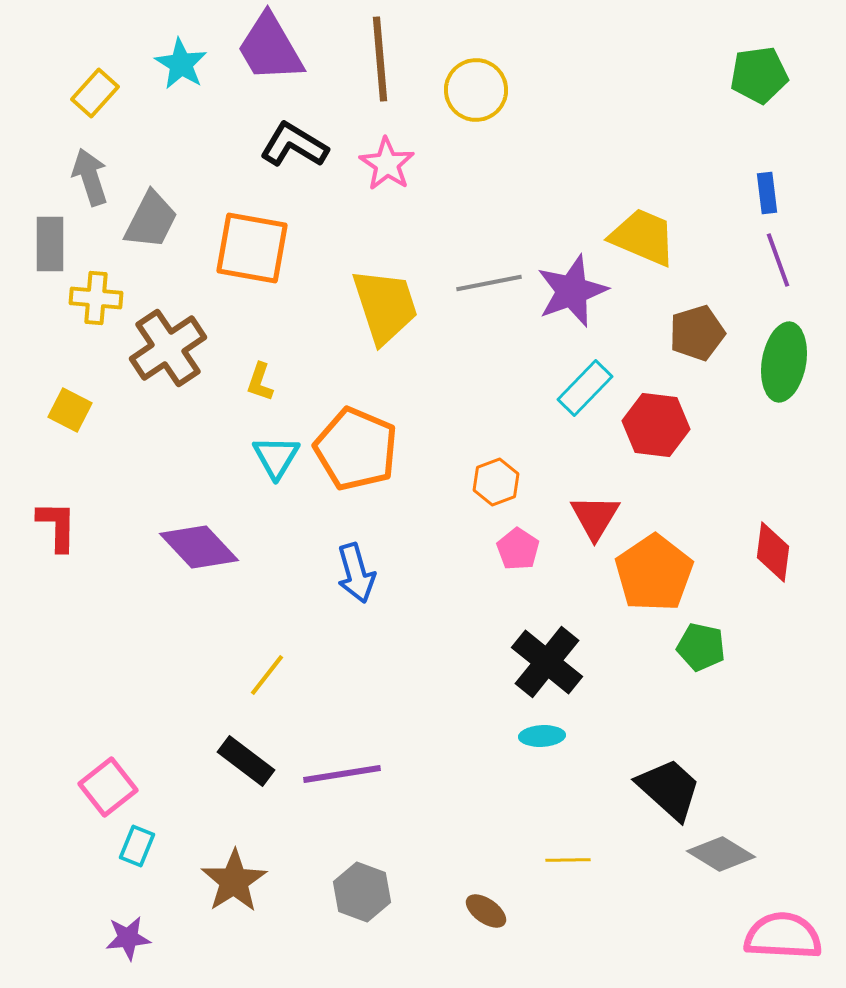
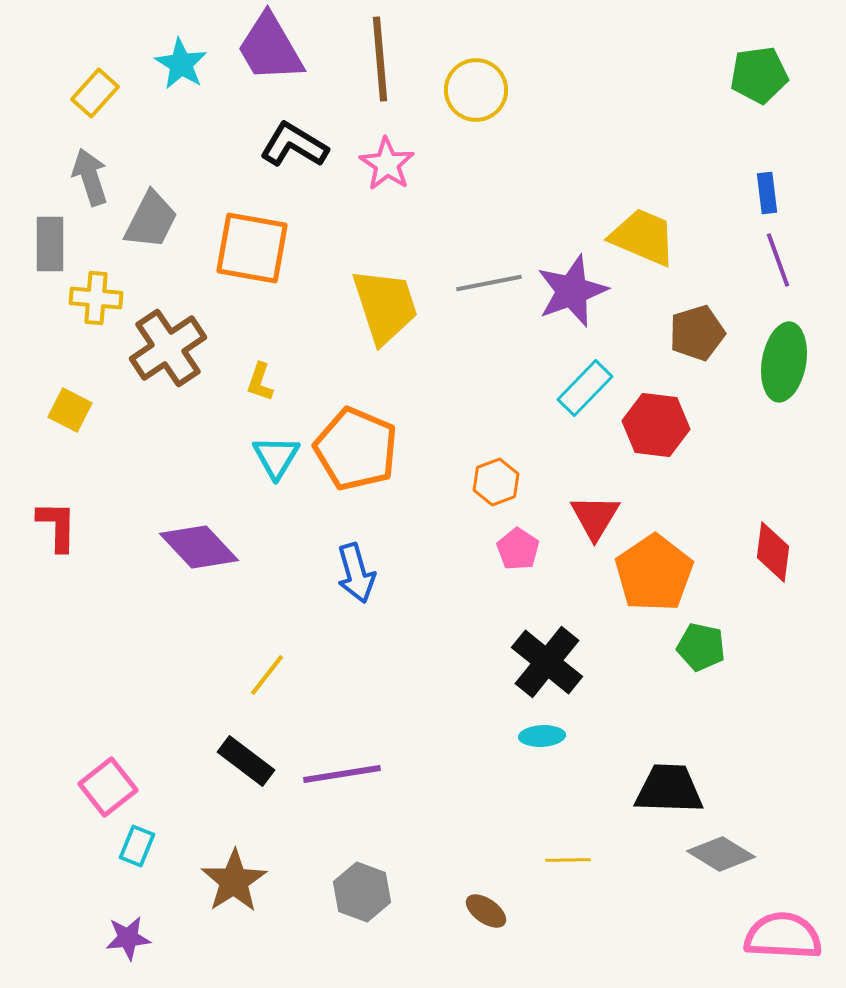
black trapezoid at (669, 789): rotated 40 degrees counterclockwise
